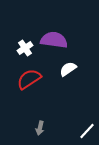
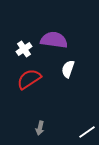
white cross: moved 1 px left, 1 px down
white semicircle: rotated 36 degrees counterclockwise
white line: moved 1 px down; rotated 12 degrees clockwise
